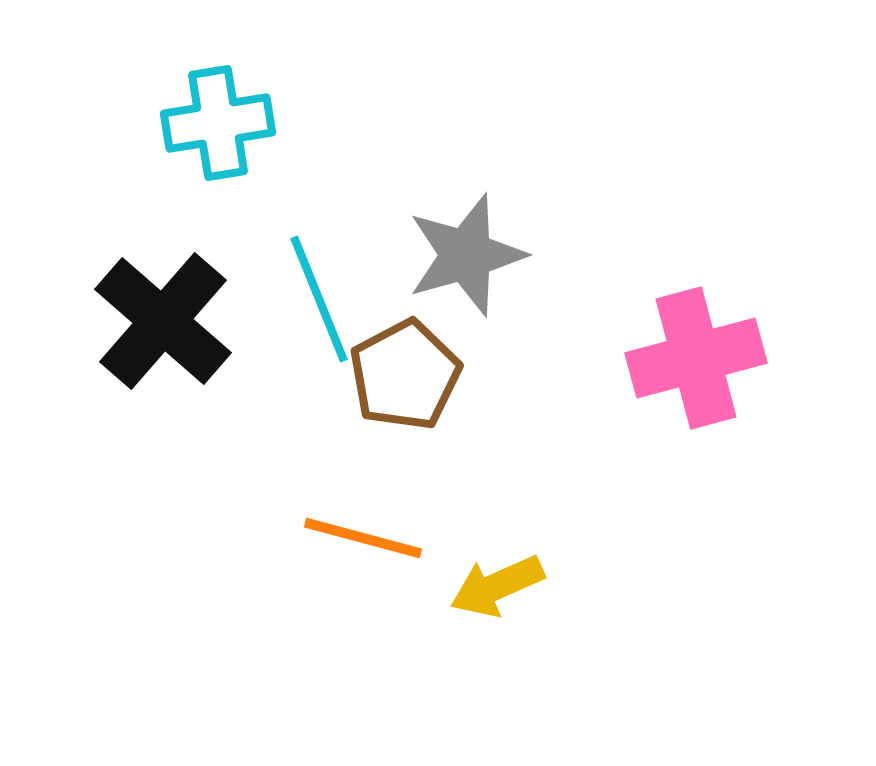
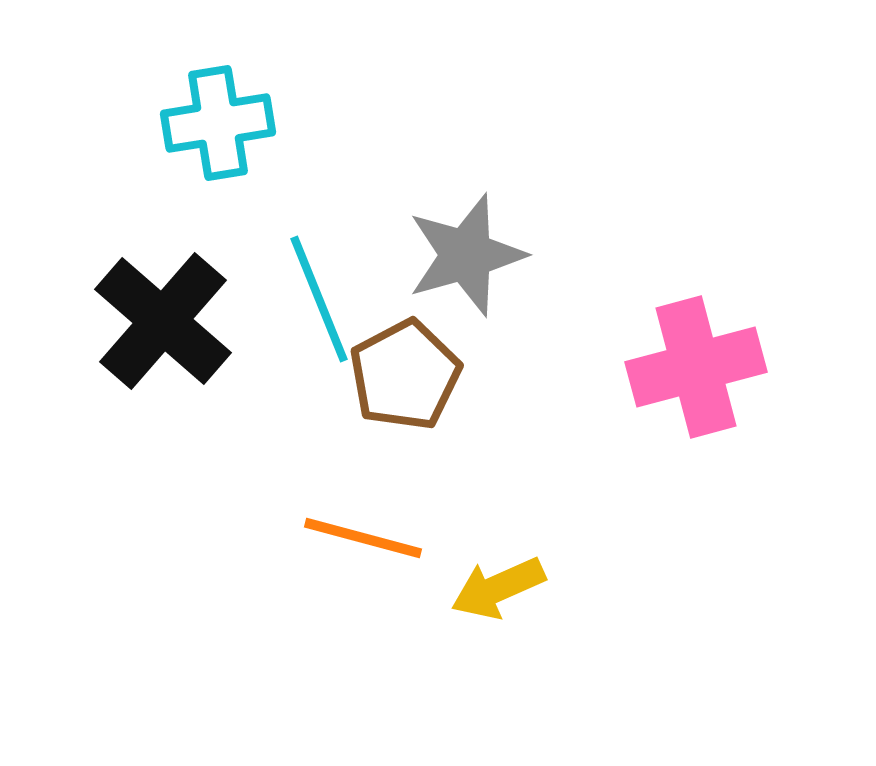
pink cross: moved 9 px down
yellow arrow: moved 1 px right, 2 px down
